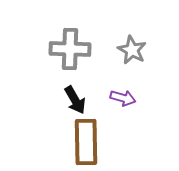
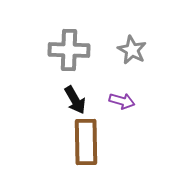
gray cross: moved 1 px left, 1 px down
purple arrow: moved 1 px left, 3 px down
